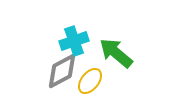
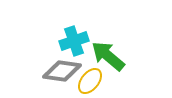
green arrow: moved 8 px left, 3 px down
gray diamond: rotated 36 degrees clockwise
